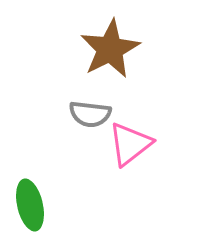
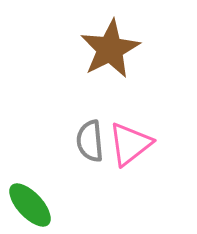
gray semicircle: moved 27 px down; rotated 78 degrees clockwise
green ellipse: rotated 30 degrees counterclockwise
